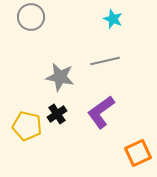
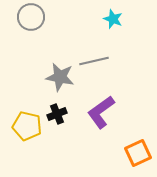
gray line: moved 11 px left
black cross: rotated 12 degrees clockwise
